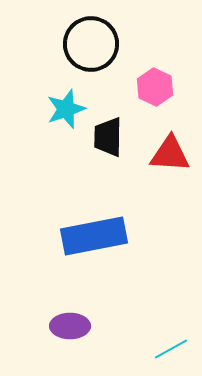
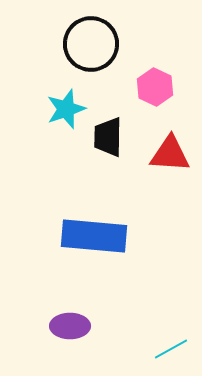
blue rectangle: rotated 16 degrees clockwise
